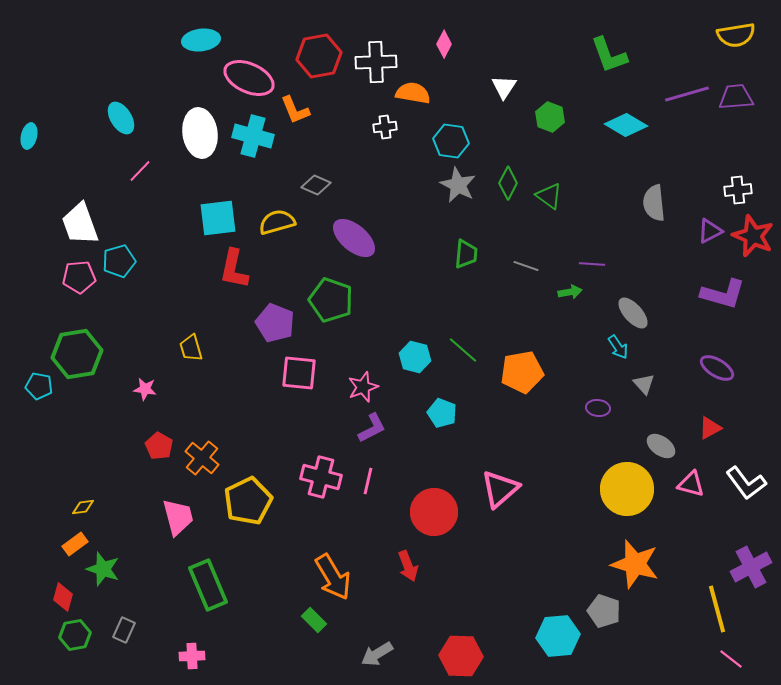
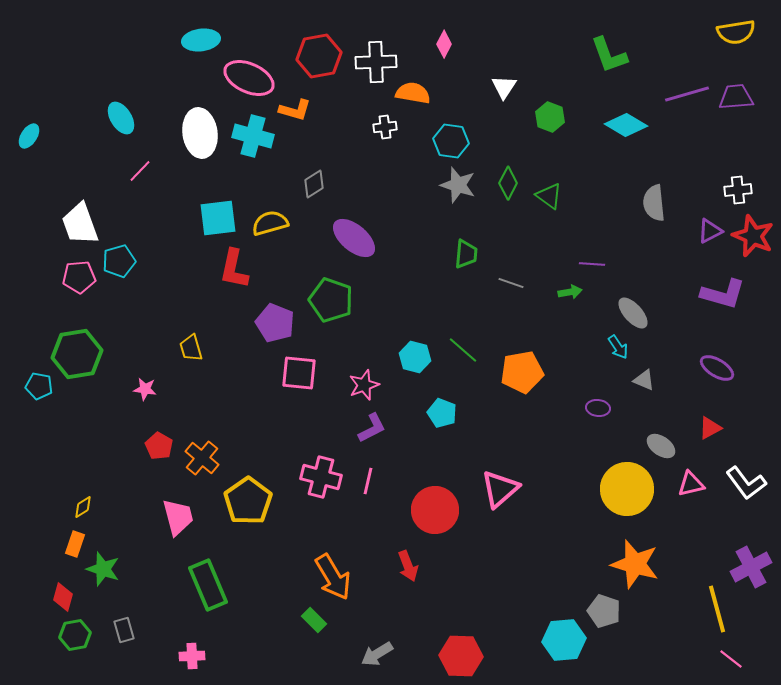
yellow semicircle at (736, 35): moved 3 px up
orange L-shape at (295, 110): rotated 52 degrees counterclockwise
cyan ellipse at (29, 136): rotated 20 degrees clockwise
gray diamond at (316, 185): moved 2 px left, 1 px up; rotated 56 degrees counterclockwise
gray star at (458, 185): rotated 9 degrees counterclockwise
yellow semicircle at (277, 222): moved 7 px left, 1 px down
gray line at (526, 266): moved 15 px left, 17 px down
gray triangle at (644, 384): moved 4 px up; rotated 25 degrees counterclockwise
pink star at (363, 387): moved 1 px right, 2 px up
pink triangle at (691, 484): rotated 28 degrees counterclockwise
yellow pentagon at (248, 501): rotated 9 degrees counterclockwise
yellow diamond at (83, 507): rotated 25 degrees counterclockwise
red circle at (434, 512): moved 1 px right, 2 px up
orange rectangle at (75, 544): rotated 35 degrees counterclockwise
gray rectangle at (124, 630): rotated 40 degrees counterclockwise
cyan hexagon at (558, 636): moved 6 px right, 4 px down
